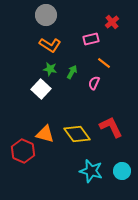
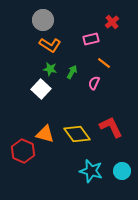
gray circle: moved 3 px left, 5 px down
